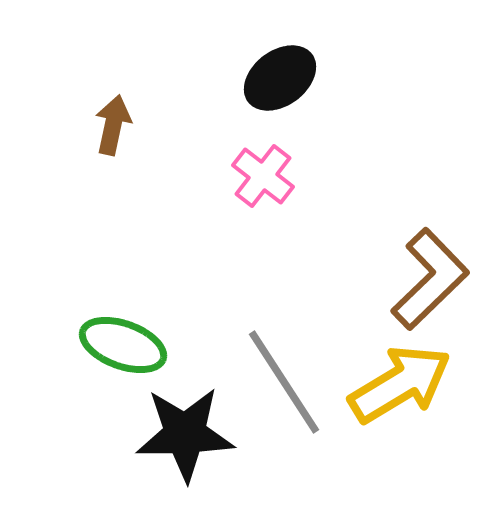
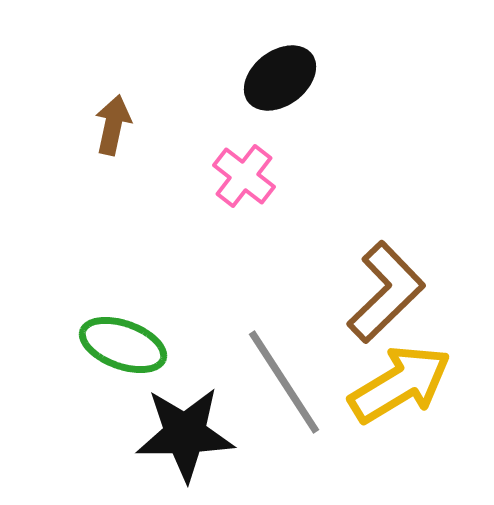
pink cross: moved 19 px left
brown L-shape: moved 44 px left, 13 px down
